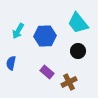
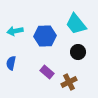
cyan trapezoid: moved 2 px left, 1 px down
cyan arrow: moved 3 px left; rotated 49 degrees clockwise
black circle: moved 1 px down
